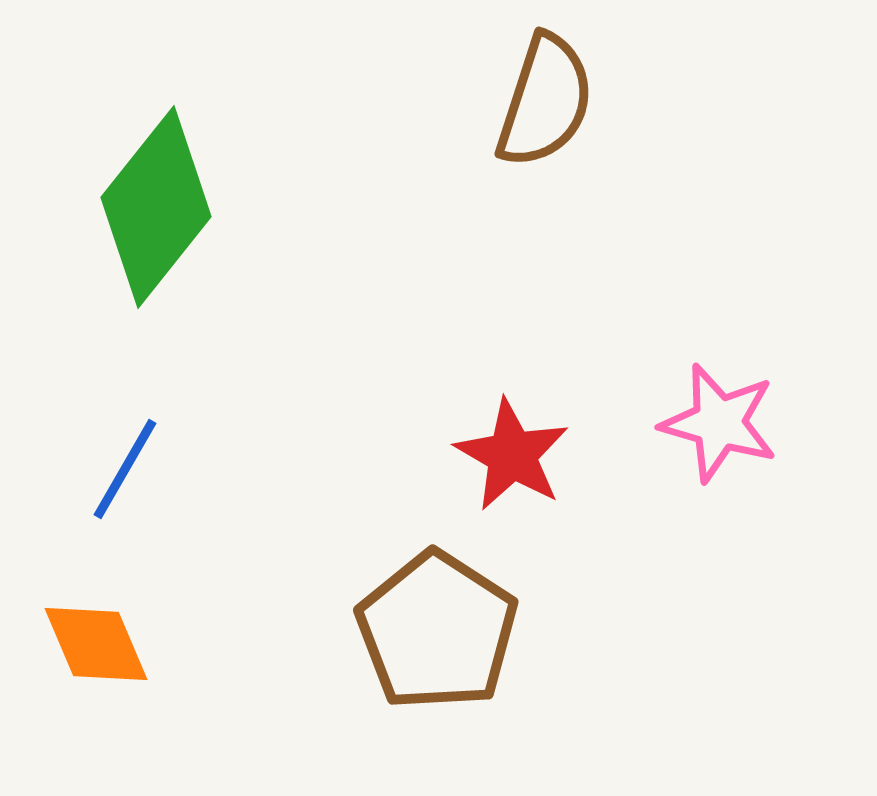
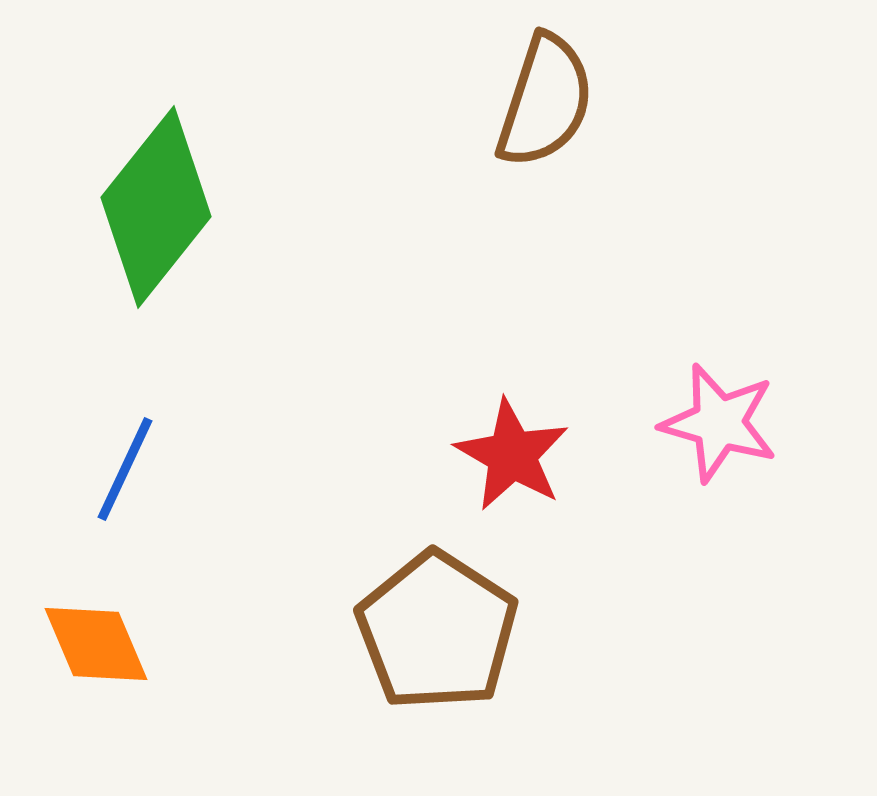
blue line: rotated 5 degrees counterclockwise
